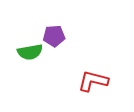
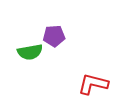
red L-shape: moved 3 px down
